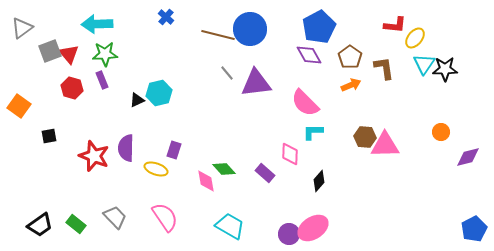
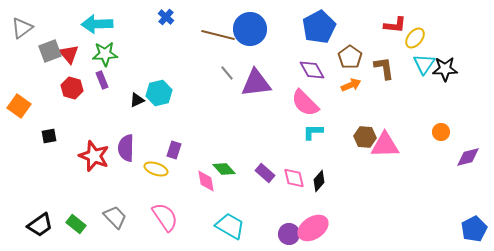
purple diamond at (309, 55): moved 3 px right, 15 px down
pink diamond at (290, 154): moved 4 px right, 24 px down; rotated 15 degrees counterclockwise
